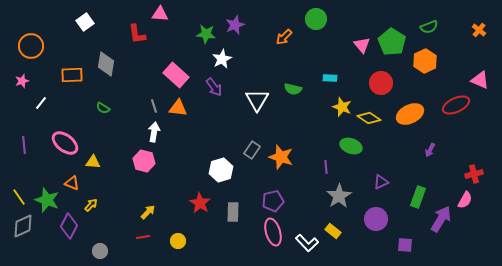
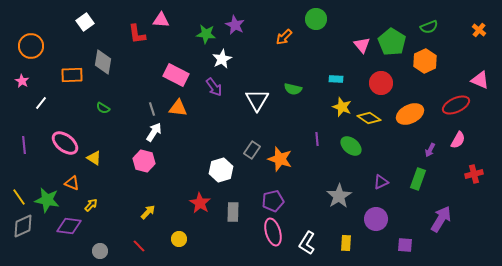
pink triangle at (160, 14): moved 1 px right, 6 px down
purple star at (235, 25): rotated 24 degrees counterclockwise
gray diamond at (106, 64): moved 3 px left, 2 px up
pink rectangle at (176, 75): rotated 15 degrees counterclockwise
cyan rectangle at (330, 78): moved 6 px right, 1 px down
pink star at (22, 81): rotated 24 degrees counterclockwise
gray line at (154, 106): moved 2 px left, 3 px down
white arrow at (154, 132): rotated 24 degrees clockwise
green ellipse at (351, 146): rotated 20 degrees clockwise
orange star at (281, 157): moved 1 px left, 2 px down
yellow triangle at (93, 162): moved 1 px right, 4 px up; rotated 28 degrees clockwise
purple line at (326, 167): moved 9 px left, 28 px up
green rectangle at (418, 197): moved 18 px up
green star at (47, 200): rotated 10 degrees counterclockwise
pink semicircle at (465, 200): moved 7 px left, 60 px up
purple diamond at (69, 226): rotated 70 degrees clockwise
yellow rectangle at (333, 231): moved 13 px right, 12 px down; rotated 56 degrees clockwise
red line at (143, 237): moved 4 px left, 9 px down; rotated 56 degrees clockwise
yellow circle at (178, 241): moved 1 px right, 2 px up
white L-shape at (307, 243): rotated 75 degrees clockwise
